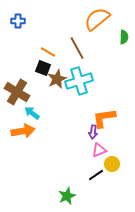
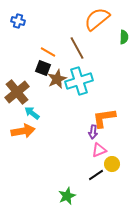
blue cross: rotated 16 degrees clockwise
brown cross: rotated 20 degrees clockwise
